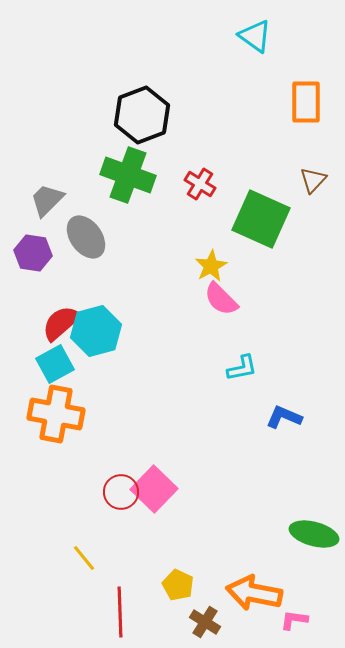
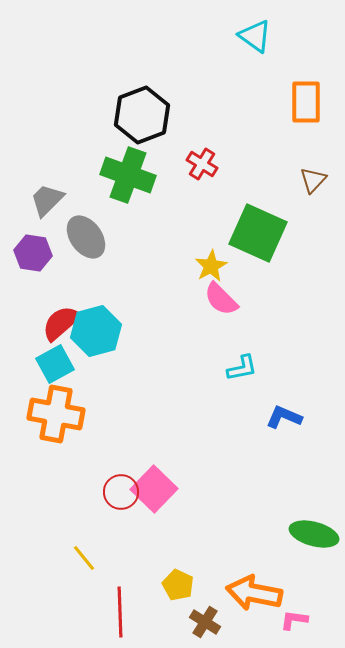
red cross: moved 2 px right, 20 px up
green square: moved 3 px left, 14 px down
